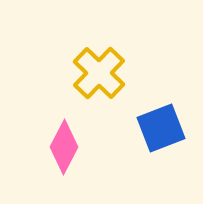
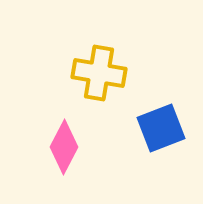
yellow cross: rotated 34 degrees counterclockwise
